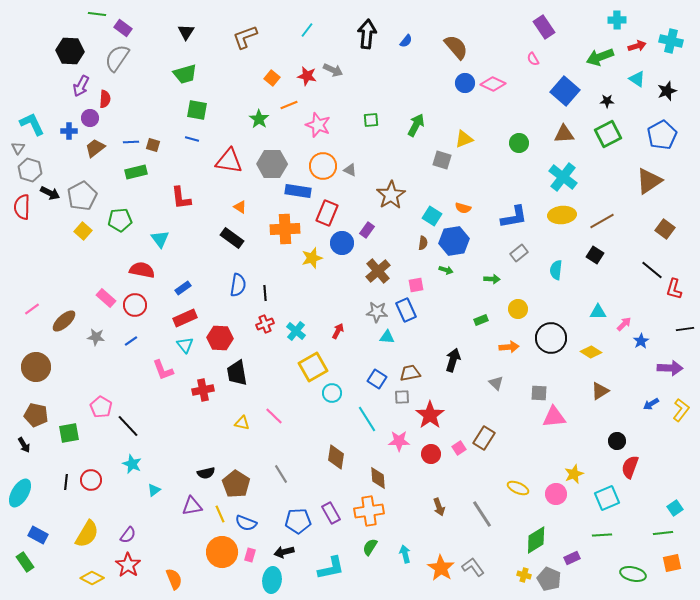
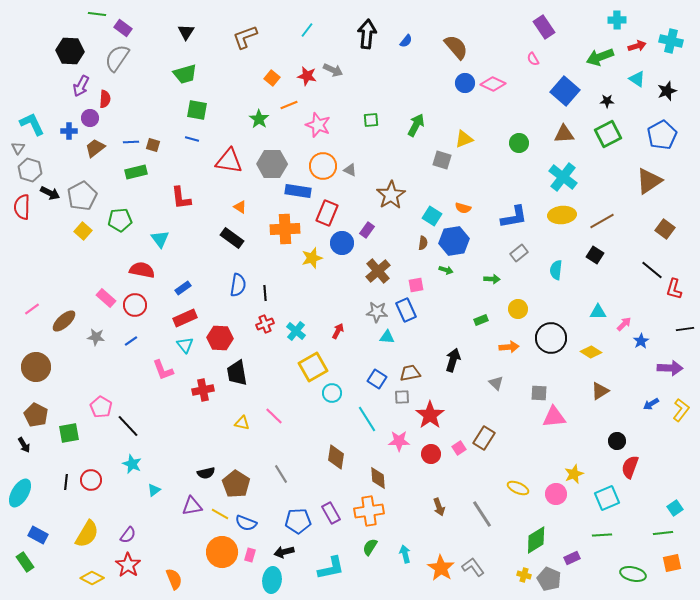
brown pentagon at (36, 415): rotated 15 degrees clockwise
yellow line at (220, 514): rotated 36 degrees counterclockwise
